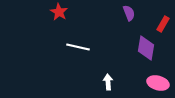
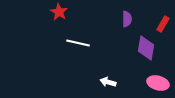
purple semicircle: moved 2 px left, 6 px down; rotated 21 degrees clockwise
white line: moved 4 px up
white arrow: rotated 70 degrees counterclockwise
